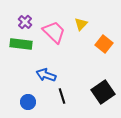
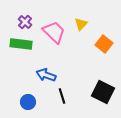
black square: rotated 30 degrees counterclockwise
